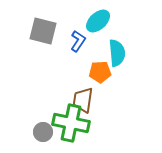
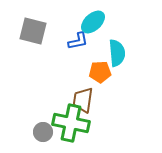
cyan ellipse: moved 5 px left, 1 px down
gray square: moved 10 px left
blue L-shape: rotated 45 degrees clockwise
